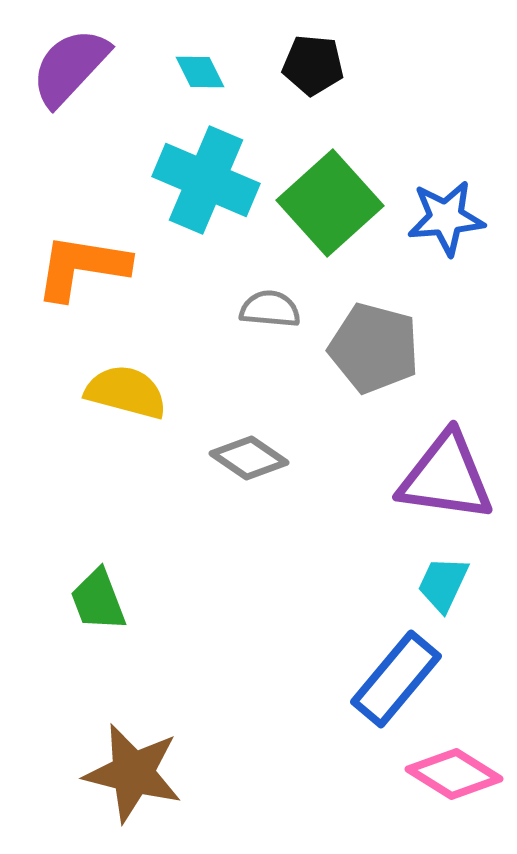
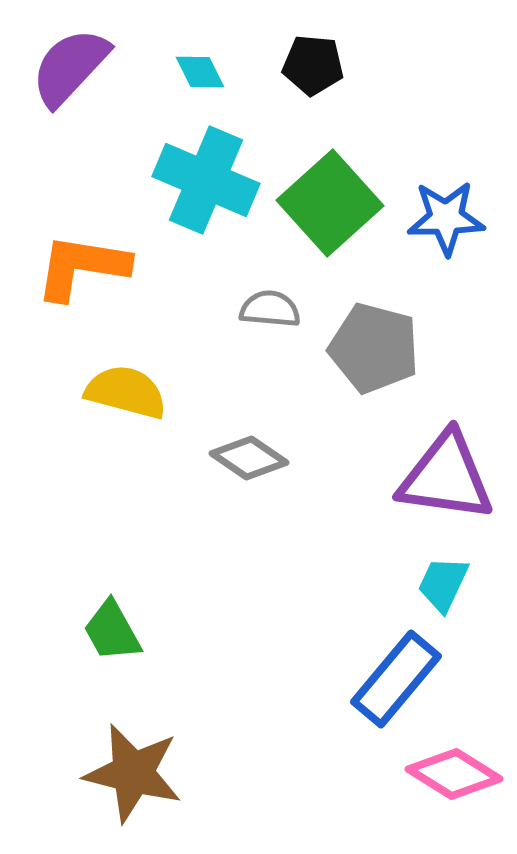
blue star: rotated 4 degrees clockwise
green trapezoid: moved 14 px right, 31 px down; rotated 8 degrees counterclockwise
